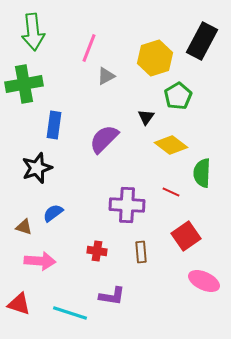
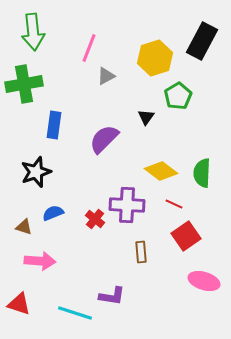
yellow diamond: moved 10 px left, 26 px down
black star: moved 1 px left, 4 px down
red line: moved 3 px right, 12 px down
blue semicircle: rotated 15 degrees clockwise
red cross: moved 2 px left, 32 px up; rotated 30 degrees clockwise
pink ellipse: rotated 8 degrees counterclockwise
cyan line: moved 5 px right
